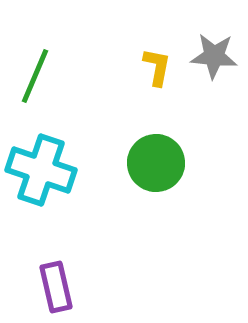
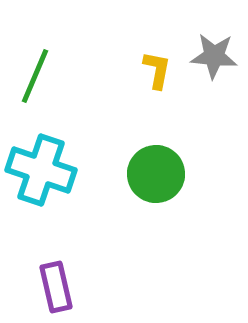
yellow L-shape: moved 3 px down
green circle: moved 11 px down
